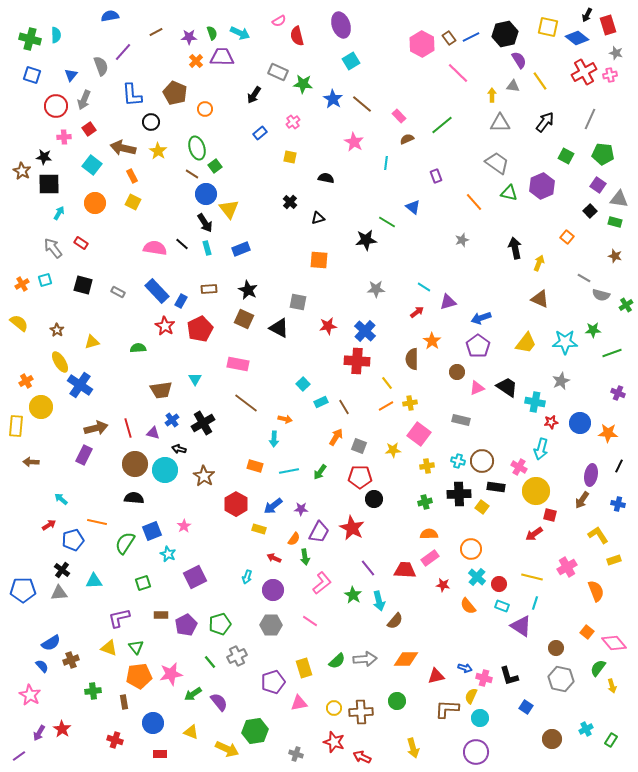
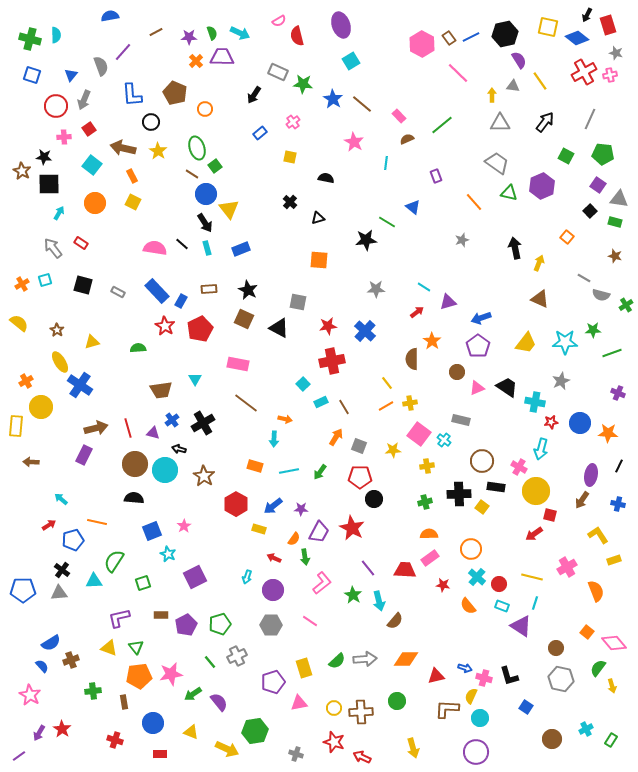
red cross at (357, 361): moved 25 px left; rotated 15 degrees counterclockwise
cyan cross at (458, 461): moved 14 px left, 21 px up; rotated 24 degrees clockwise
green semicircle at (125, 543): moved 11 px left, 18 px down
